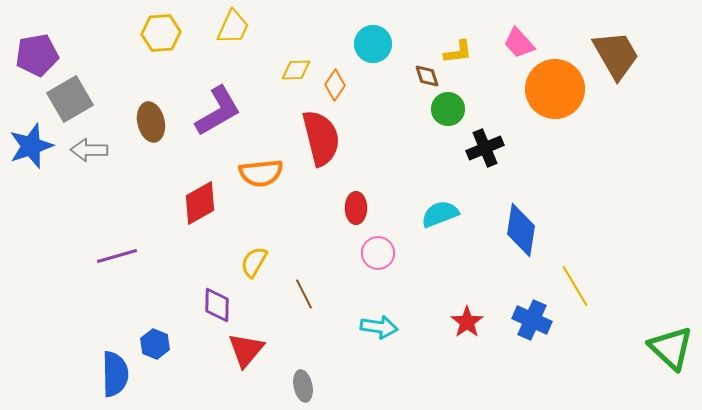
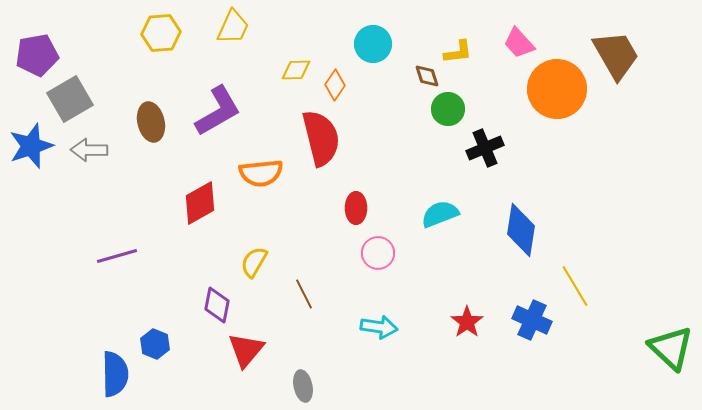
orange circle: moved 2 px right
purple diamond: rotated 9 degrees clockwise
